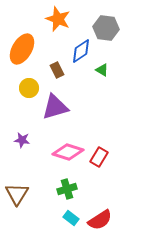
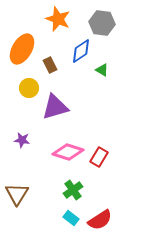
gray hexagon: moved 4 px left, 5 px up
brown rectangle: moved 7 px left, 5 px up
green cross: moved 6 px right, 1 px down; rotated 18 degrees counterclockwise
